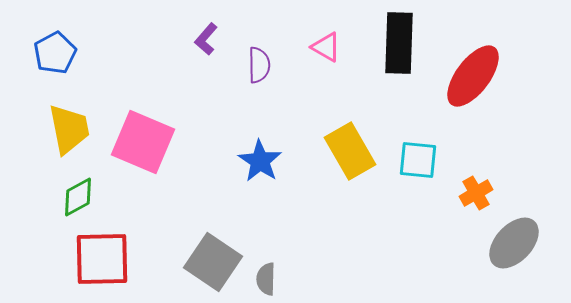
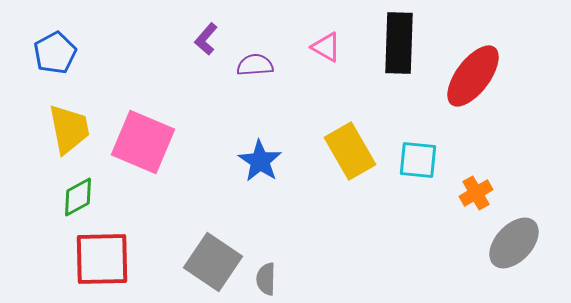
purple semicircle: moved 4 px left; rotated 93 degrees counterclockwise
